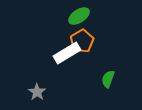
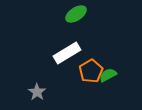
green ellipse: moved 3 px left, 2 px up
orange pentagon: moved 9 px right, 30 px down
green semicircle: moved 4 px up; rotated 42 degrees clockwise
